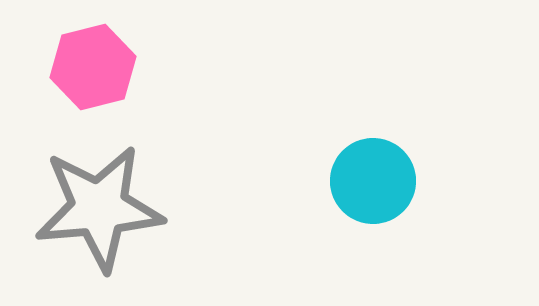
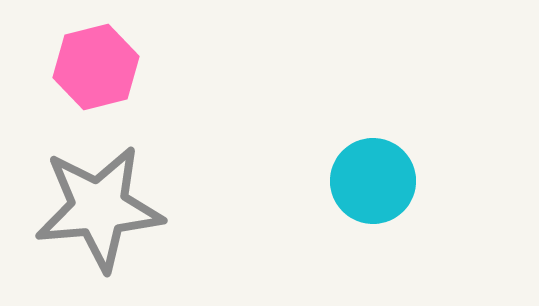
pink hexagon: moved 3 px right
